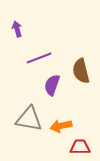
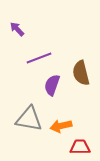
purple arrow: rotated 28 degrees counterclockwise
brown semicircle: moved 2 px down
